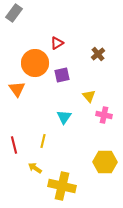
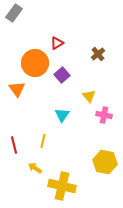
purple square: rotated 28 degrees counterclockwise
cyan triangle: moved 2 px left, 2 px up
yellow hexagon: rotated 10 degrees clockwise
